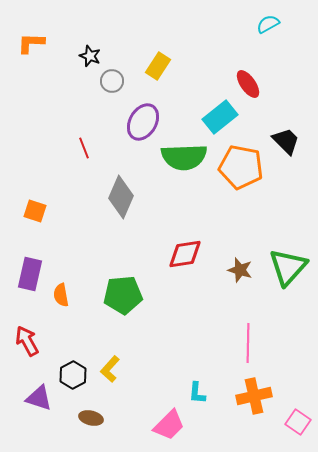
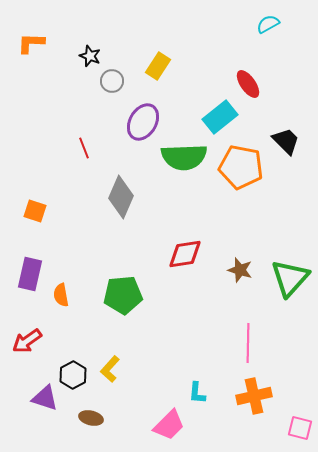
green triangle: moved 2 px right, 11 px down
red arrow: rotated 96 degrees counterclockwise
purple triangle: moved 6 px right
pink square: moved 2 px right, 6 px down; rotated 20 degrees counterclockwise
